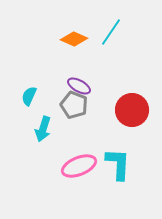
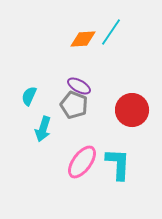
orange diamond: moved 9 px right; rotated 28 degrees counterclockwise
pink ellipse: moved 3 px right, 4 px up; rotated 32 degrees counterclockwise
